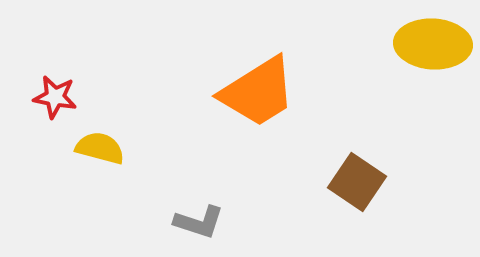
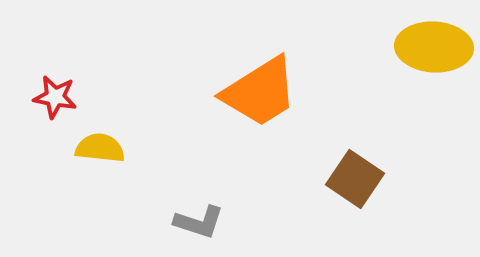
yellow ellipse: moved 1 px right, 3 px down
orange trapezoid: moved 2 px right
yellow semicircle: rotated 9 degrees counterclockwise
brown square: moved 2 px left, 3 px up
